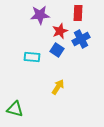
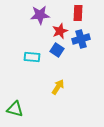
blue cross: rotated 12 degrees clockwise
